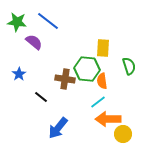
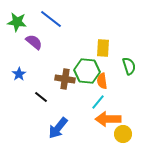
blue line: moved 3 px right, 2 px up
green hexagon: moved 2 px down
cyan line: rotated 14 degrees counterclockwise
